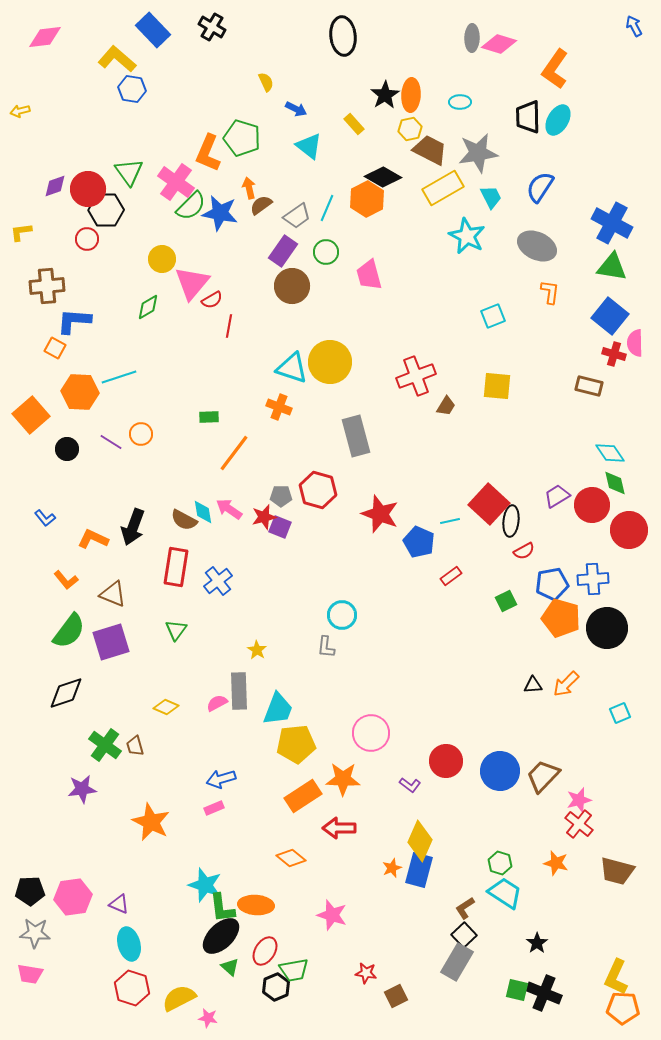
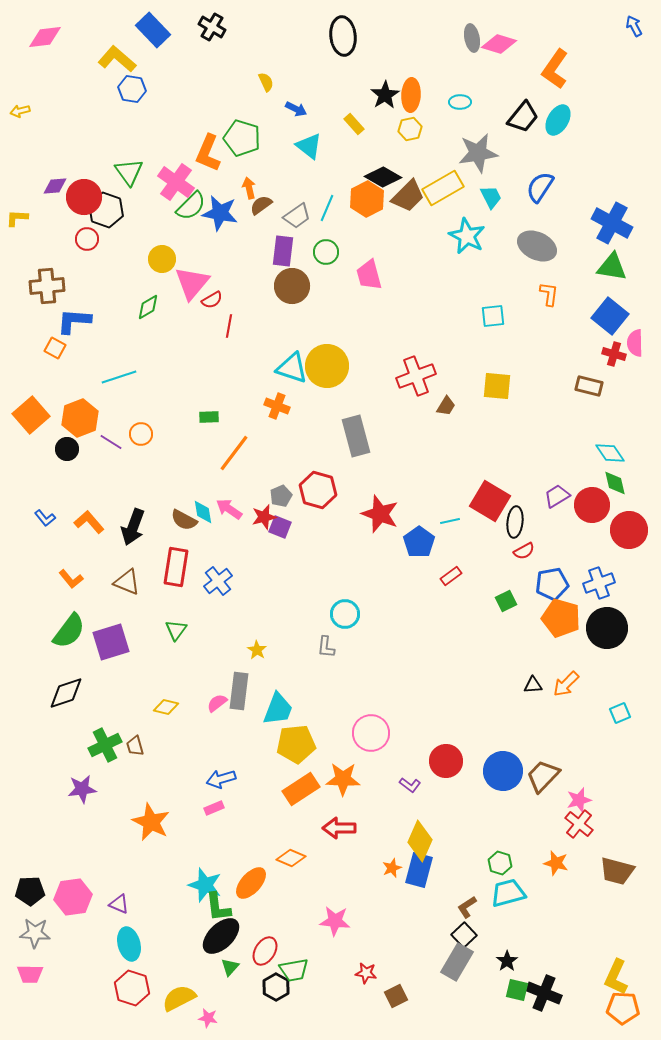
gray ellipse at (472, 38): rotated 12 degrees counterclockwise
black trapezoid at (528, 117): moved 5 px left; rotated 140 degrees counterclockwise
brown trapezoid at (430, 150): moved 22 px left, 46 px down; rotated 108 degrees clockwise
purple diamond at (55, 186): rotated 15 degrees clockwise
red circle at (88, 189): moved 4 px left, 8 px down
black hexagon at (106, 210): rotated 20 degrees clockwise
yellow L-shape at (21, 232): moved 4 px left, 14 px up; rotated 10 degrees clockwise
purple rectangle at (283, 251): rotated 28 degrees counterclockwise
orange L-shape at (550, 292): moved 1 px left, 2 px down
cyan square at (493, 316): rotated 15 degrees clockwise
yellow circle at (330, 362): moved 3 px left, 4 px down
orange hexagon at (80, 392): moved 26 px down; rotated 24 degrees counterclockwise
orange cross at (279, 407): moved 2 px left, 1 px up
gray pentagon at (281, 496): rotated 25 degrees counterclockwise
red square at (489, 504): moved 1 px right, 3 px up; rotated 12 degrees counterclockwise
black ellipse at (511, 521): moved 4 px right, 1 px down
orange L-shape at (93, 539): moved 4 px left, 17 px up; rotated 24 degrees clockwise
blue pentagon at (419, 542): rotated 12 degrees clockwise
blue cross at (593, 579): moved 6 px right, 4 px down; rotated 16 degrees counterclockwise
orange L-shape at (66, 580): moved 5 px right, 1 px up
brown triangle at (113, 594): moved 14 px right, 12 px up
cyan circle at (342, 615): moved 3 px right, 1 px up
gray rectangle at (239, 691): rotated 9 degrees clockwise
pink semicircle at (217, 703): rotated 10 degrees counterclockwise
yellow diamond at (166, 707): rotated 10 degrees counterclockwise
green cross at (105, 745): rotated 28 degrees clockwise
blue circle at (500, 771): moved 3 px right
orange rectangle at (303, 796): moved 2 px left, 7 px up
orange diamond at (291, 858): rotated 16 degrees counterclockwise
cyan trapezoid at (505, 893): moved 3 px right; rotated 48 degrees counterclockwise
orange ellipse at (256, 905): moved 5 px left, 22 px up; rotated 52 degrees counterclockwise
green L-shape at (222, 908): moved 4 px left, 1 px up
brown L-shape at (465, 908): moved 2 px right, 1 px up
pink star at (332, 915): moved 3 px right, 6 px down; rotated 12 degrees counterclockwise
black star at (537, 943): moved 30 px left, 18 px down
green triangle at (230, 967): rotated 30 degrees clockwise
pink trapezoid at (30, 974): rotated 8 degrees counterclockwise
black hexagon at (276, 987): rotated 8 degrees counterclockwise
